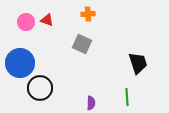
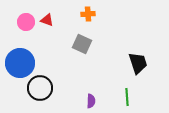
purple semicircle: moved 2 px up
